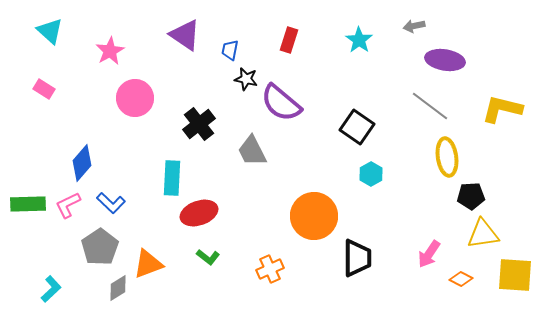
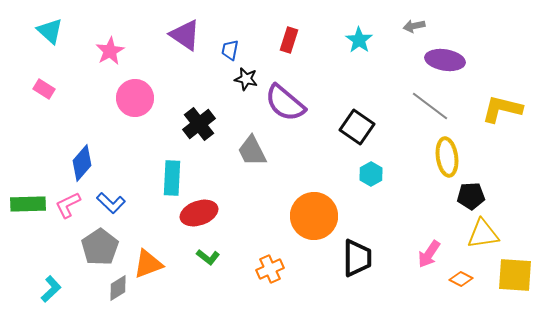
purple semicircle: moved 4 px right
